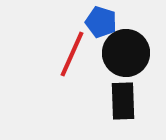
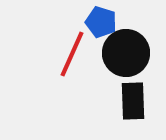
black rectangle: moved 10 px right
